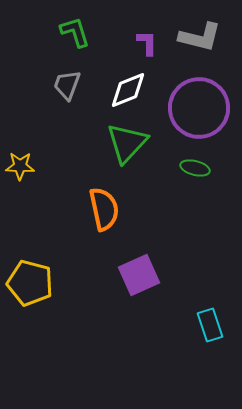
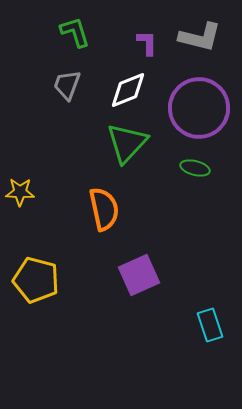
yellow star: moved 26 px down
yellow pentagon: moved 6 px right, 3 px up
